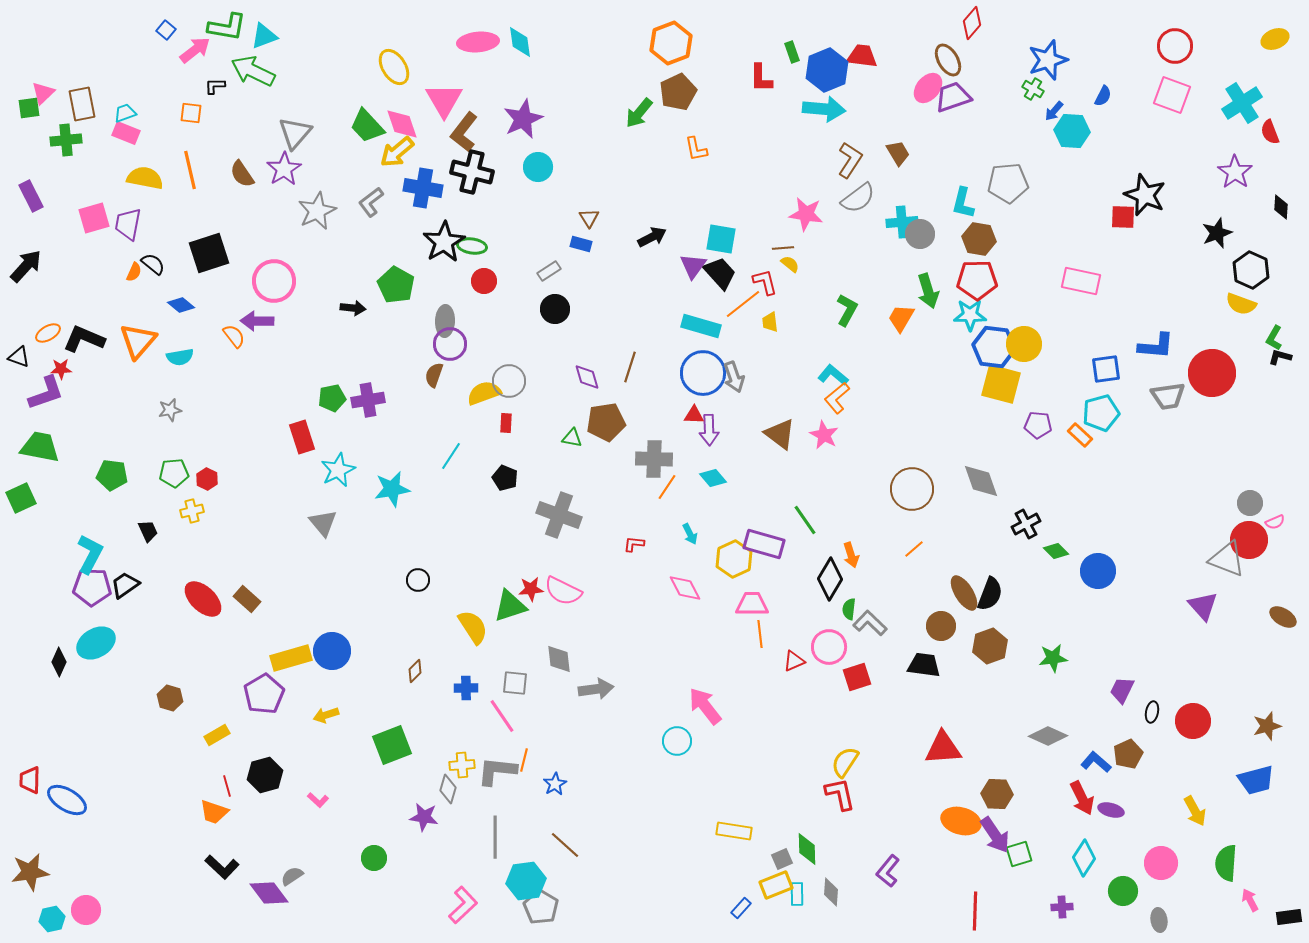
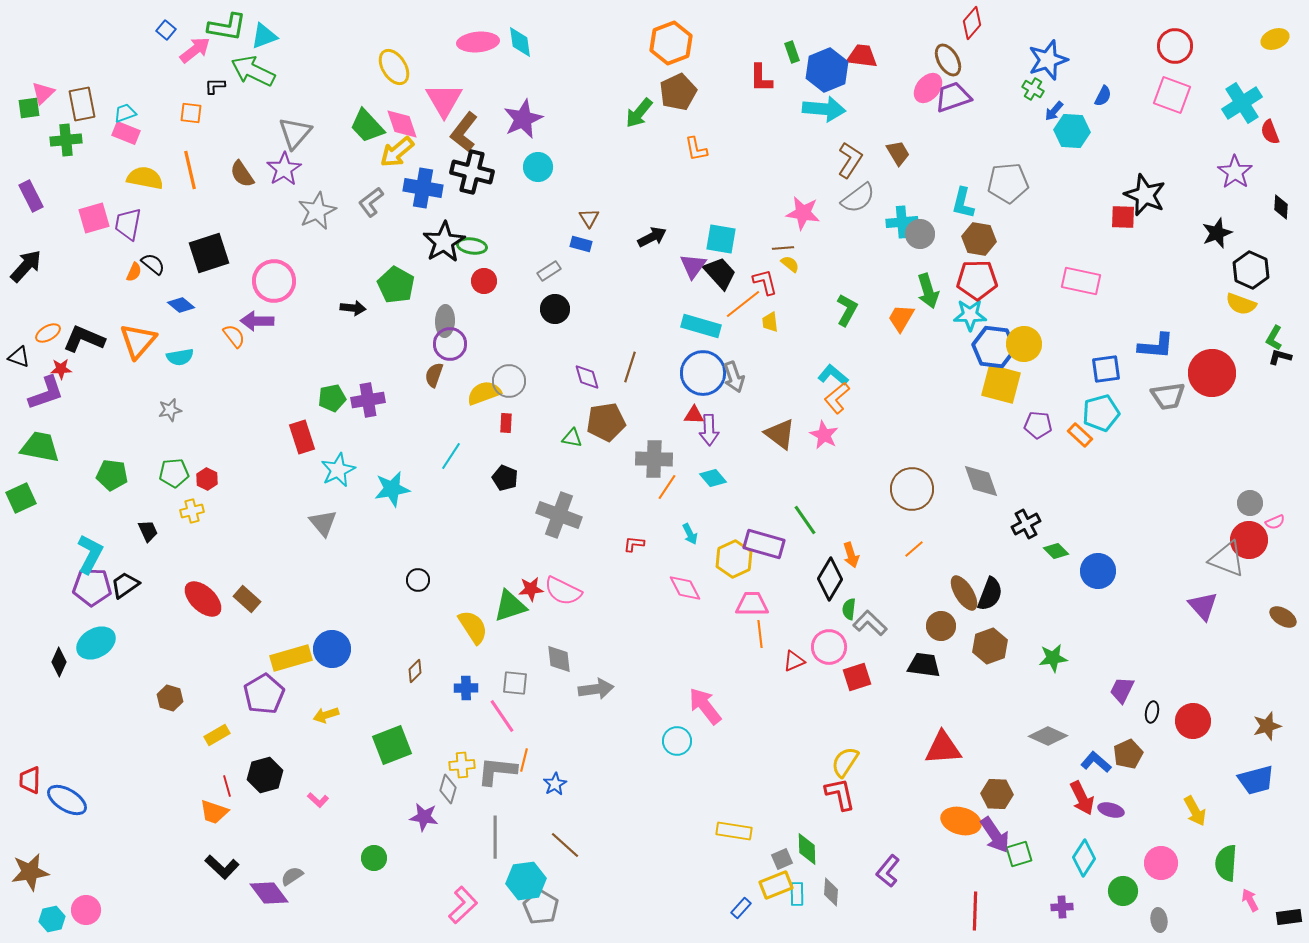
pink star at (806, 214): moved 3 px left, 1 px up
blue circle at (332, 651): moved 2 px up
